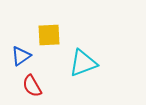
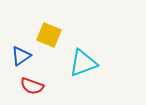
yellow square: rotated 25 degrees clockwise
red semicircle: rotated 40 degrees counterclockwise
